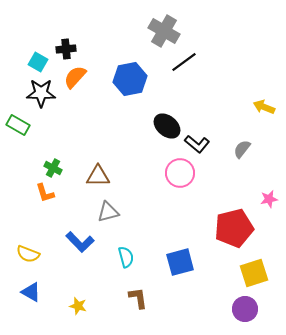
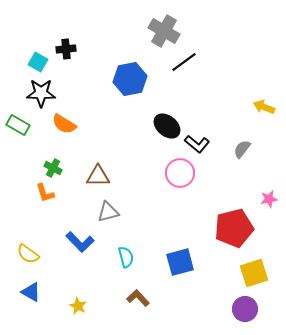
orange semicircle: moved 11 px left, 47 px down; rotated 100 degrees counterclockwise
yellow semicircle: rotated 15 degrees clockwise
brown L-shape: rotated 35 degrees counterclockwise
yellow star: rotated 12 degrees clockwise
